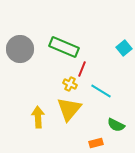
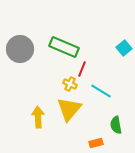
green semicircle: rotated 54 degrees clockwise
